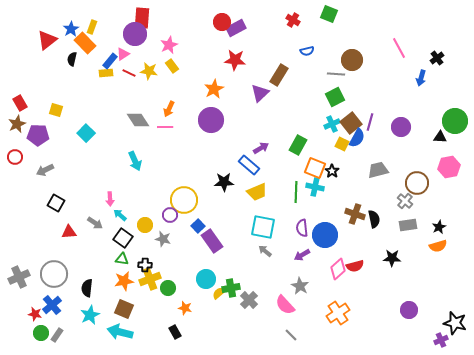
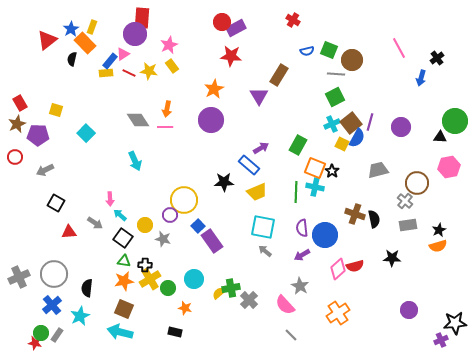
green square at (329, 14): moved 36 px down
red star at (235, 60): moved 4 px left, 4 px up
purple triangle at (260, 93): moved 1 px left, 3 px down; rotated 18 degrees counterclockwise
orange arrow at (169, 109): moved 2 px left; rotated 14 degrees counterclockwise
black star at (439, 227): moved 3 px down
green triangle at (122, 259): moved 2 px right, 2 px down
yellow cross at (150, 279): rotated 10 degrees counterclockwise
cyan circle at (206, 279): moved 12 px left
red star at (35, 314): moved 29 px down
cyan star at (90, 315): moved 10 px left, 1 px down
black star at (455, 323): rotated 20 degrees counterclockwise
black rectangle at (175, 332): rotated 48 degrees counterclockwise
